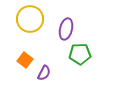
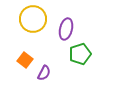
yellow circle: moved 3 px right
green pentagon: rotated 15 degrees counterclockwise
